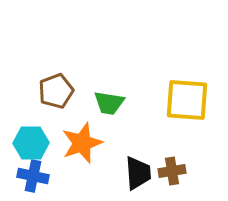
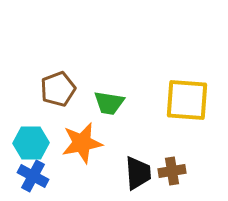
brown pentagon: moved 2 px right, 2 px up
orange star: rotated 9 degrees clockwise
blue cross: rotated 16 degrees clockwise
